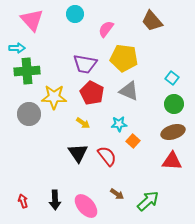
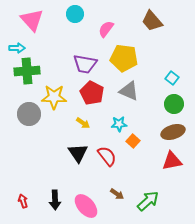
red triangle: rotated 15 degrees counterclockwise
